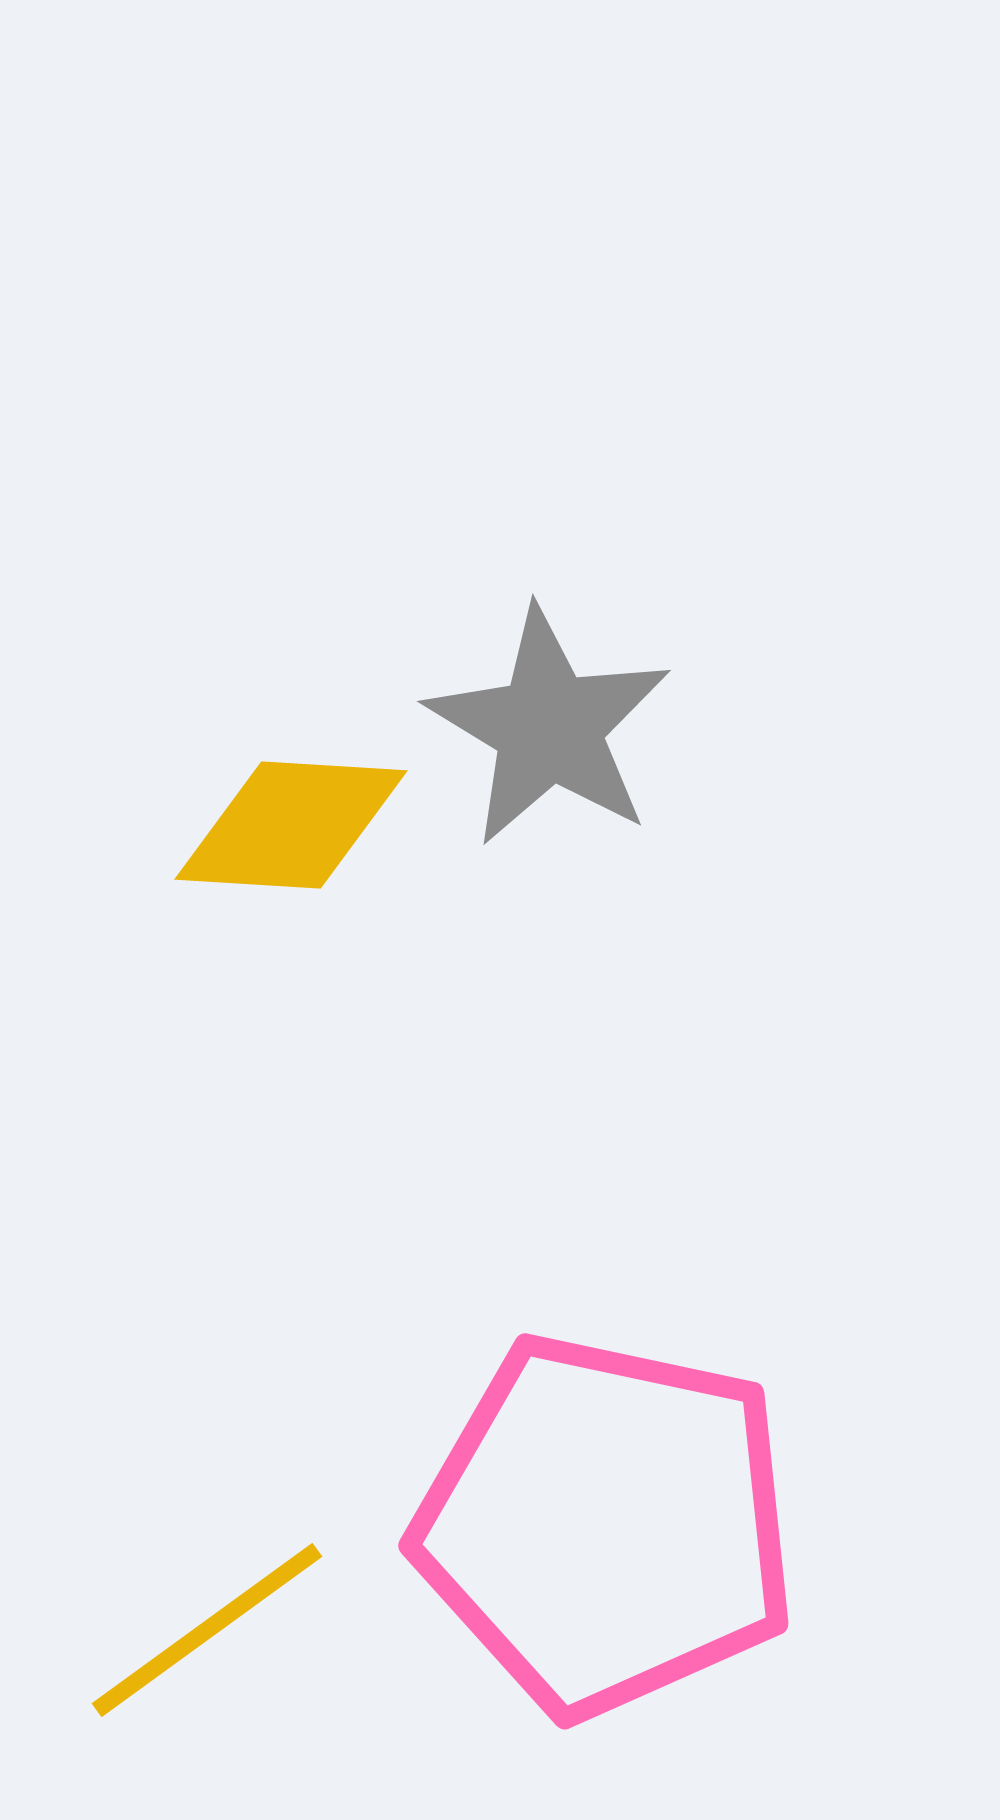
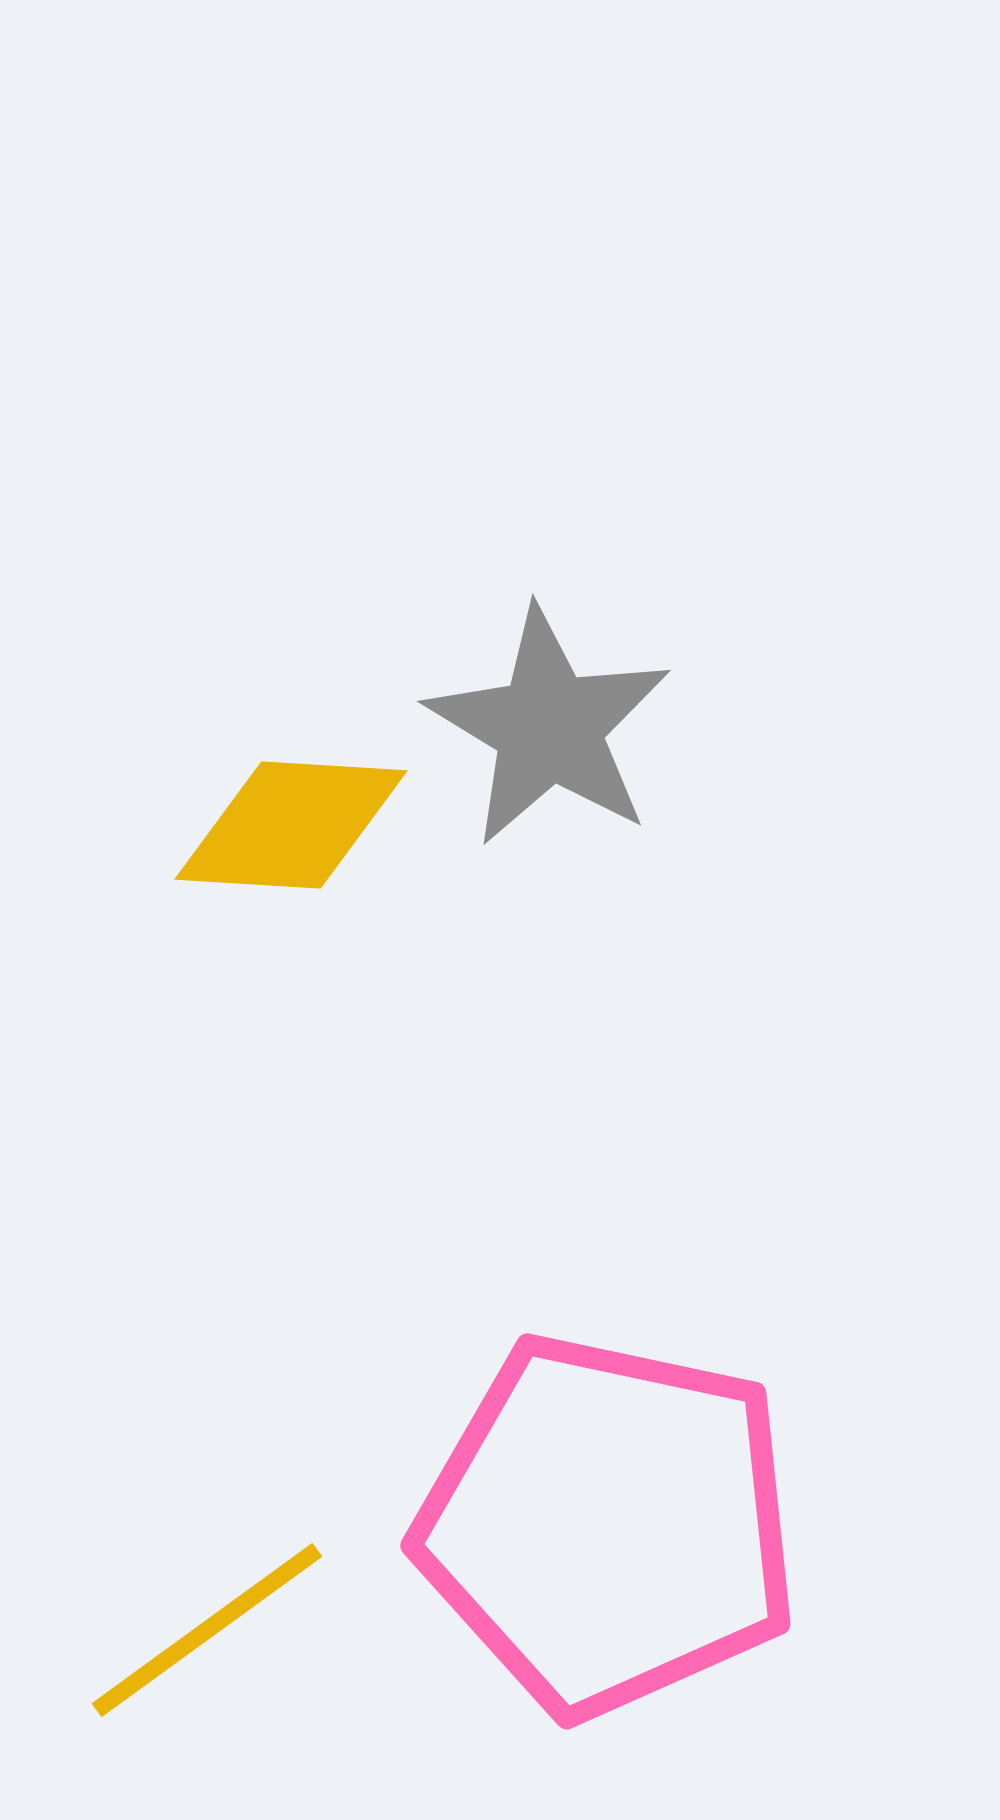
pink pentagon: moved 2 px right
